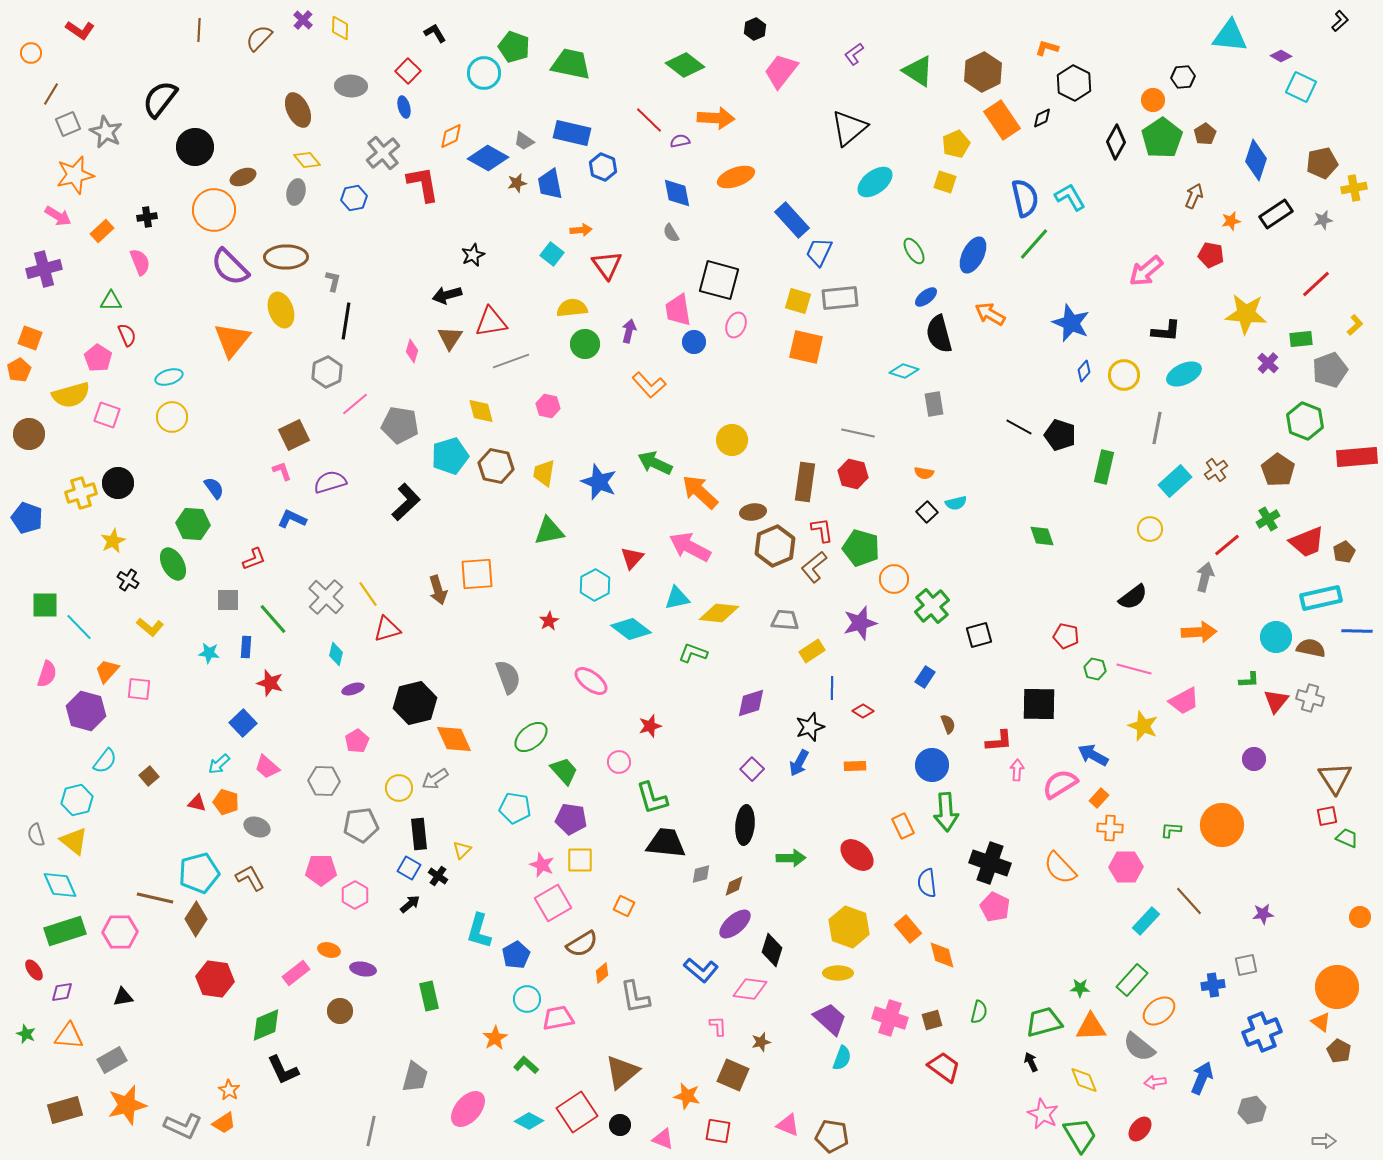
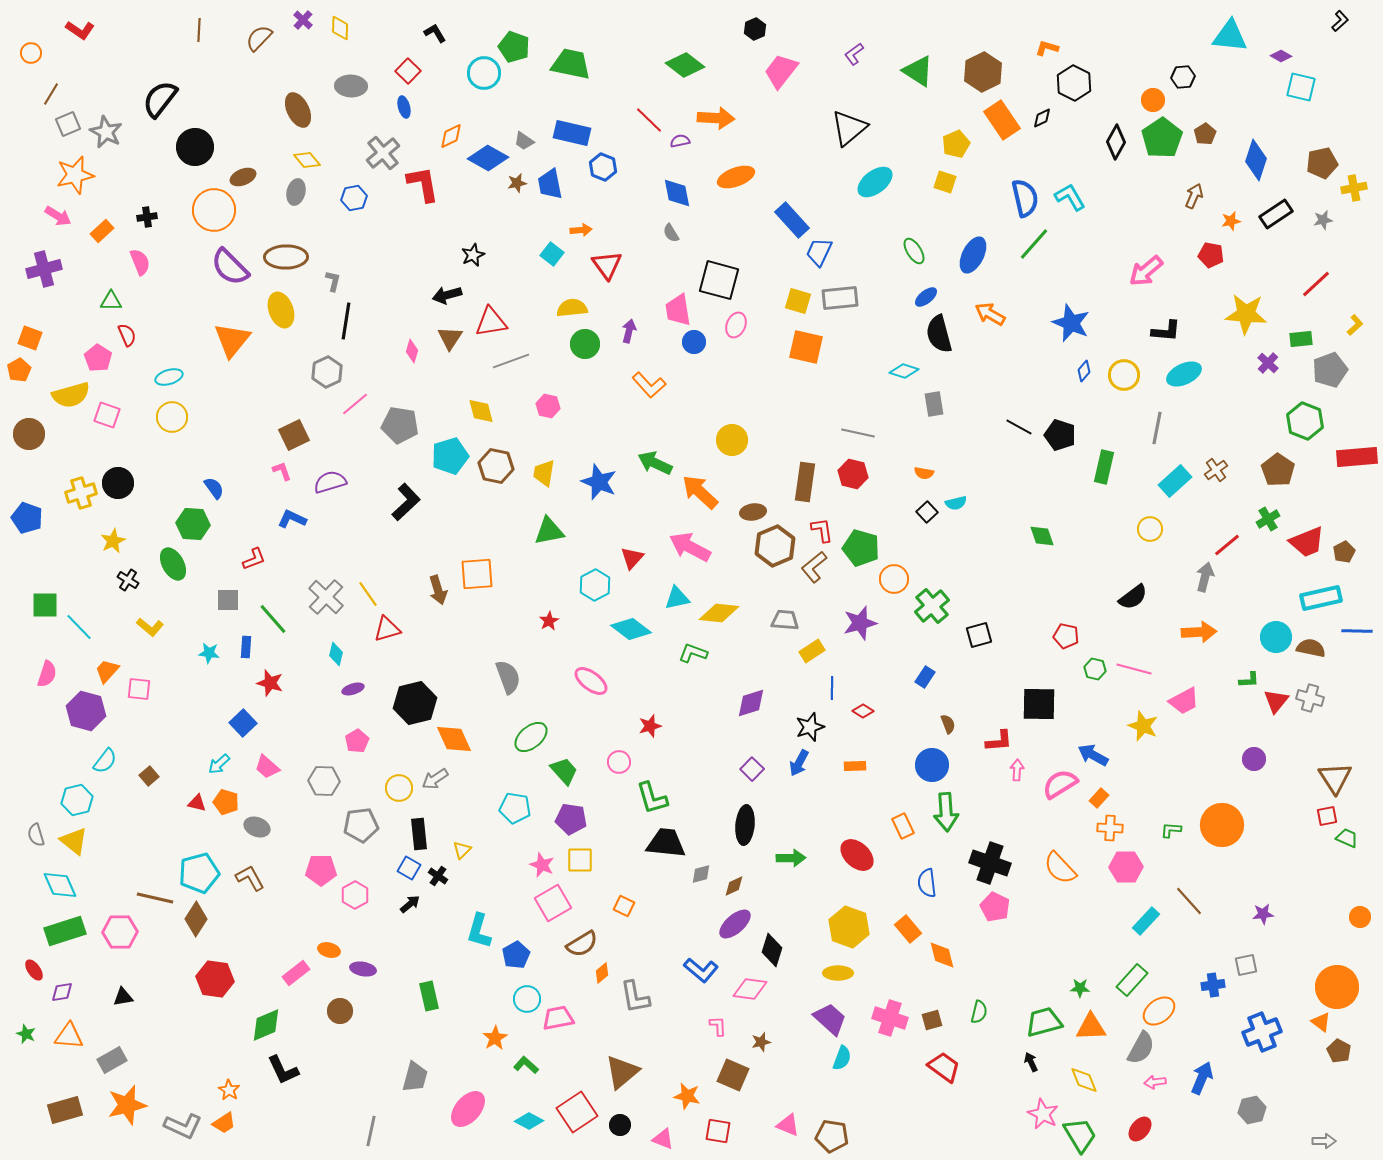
cyan square at (1301, 87): rotated 12 degrees counterclockwise
gray semicircle at (1139, 1047): moved 2 px right, 1 px down; rotated 100 degrees counterclockwise
